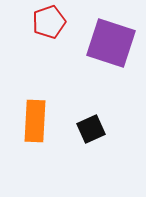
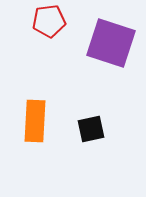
red pentagon: moved 1 px up; rotated 12 degrees clockwise
black square: rotated 12 degrees clockwise
